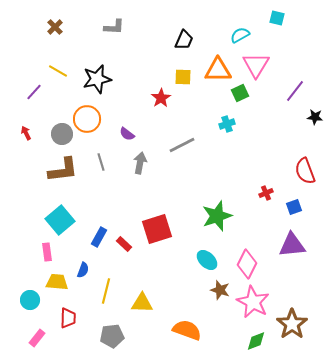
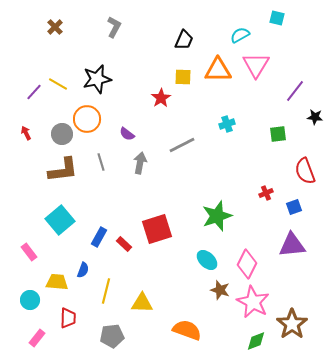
gray L-shape at (114, 27): rotated 65 degrees counterclockwise
yellow line at (58, 71): moved 13 px down
green square at (240, 93): moved 38 px right, 41 px down; rotated 18 degrees clockwise
pink rectangle at (47, 252): moved 18 px left; rotated 30 degrees counterclockwise
